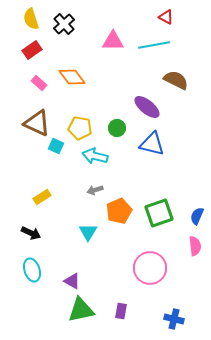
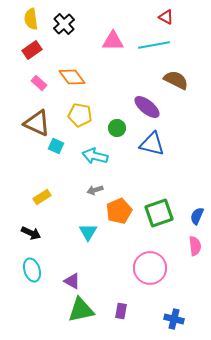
yellow semicircle: rotated 10 degrees clockwise
yellow pentagon: moved 13 px up
